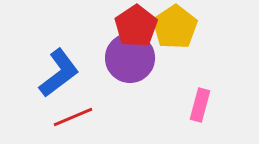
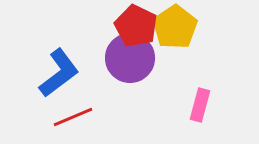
red pentagon: rotated 12 degrees counterclockwise
